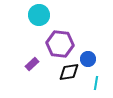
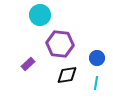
cyan circle: moved 1 px right
blue circle: moved 9 px right, 1 px up
purple rectangle: moved 4 px left
black diamond: moved 2 px left, 3 px down
